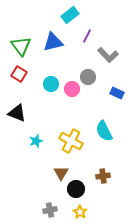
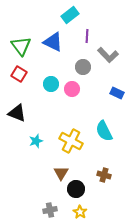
purple line: rotated 24 degrees counterclockwise
blue triangle: rotated 40 degrees clockwise
gray circle: moved 5 px left, 10 px up
brown cross: moved 1 px right, 1 px up; rotated 24 degrees clockwise
